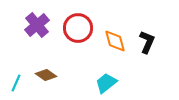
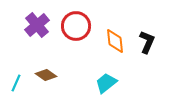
red circle: moved 2 px left, 2 px up
orange diamond: rotated 10 degrees clockwise
